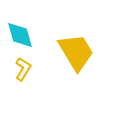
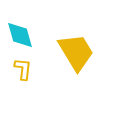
yellow L-shape: rotated 25 degrees counterclockwise
